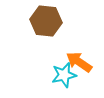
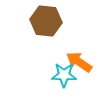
cyan star: rotated 15 degrees clockwise
